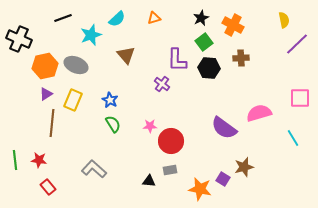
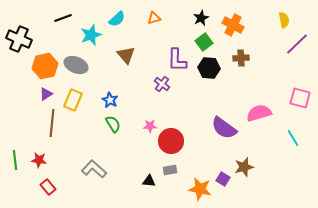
pink square: rotated 15 degrees clockwise
